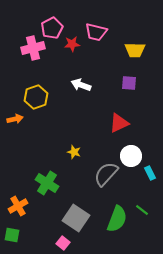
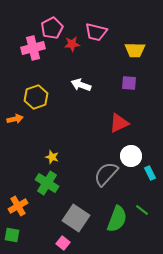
yellow star: moved 22 px left, 5 px down
